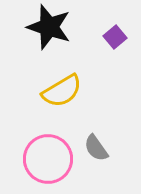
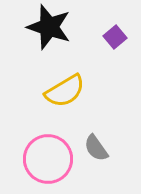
yellow semicircle: moved 3 px right
